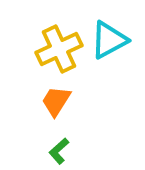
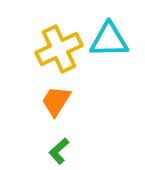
cyan triangle: rotated 27 degrees clockwise
